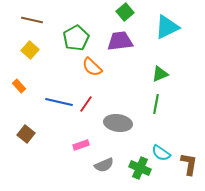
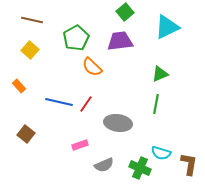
pink rectangle: moved 1 px left
cyan semicircle: rotated 18 degrees counterclockwise
